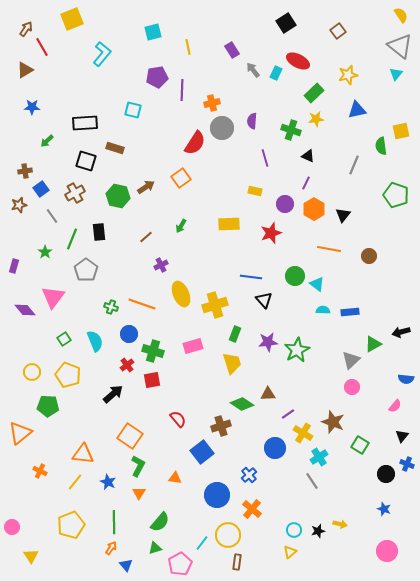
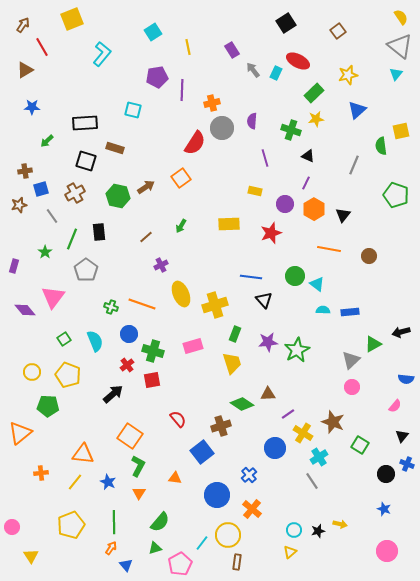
yellow semicircle at (401, 15): moved 2 px down
brown arrow at (26, 29): moved 3 px left, 4 px up
cyan square at (153, 32): rotated 18 degrees counterclockwise
blue triangle at (357, 110): rotated 30 degrees counterclockwise
blue square at (41, 189): rotated 21 degrees clockwise
orange cross at (40, 471): moved 1 px right, 2 px down; rotated 32 degrees counterclockwise
